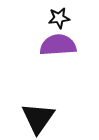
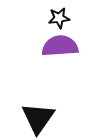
purple semicircle: moved 2 px right, 1 px down
